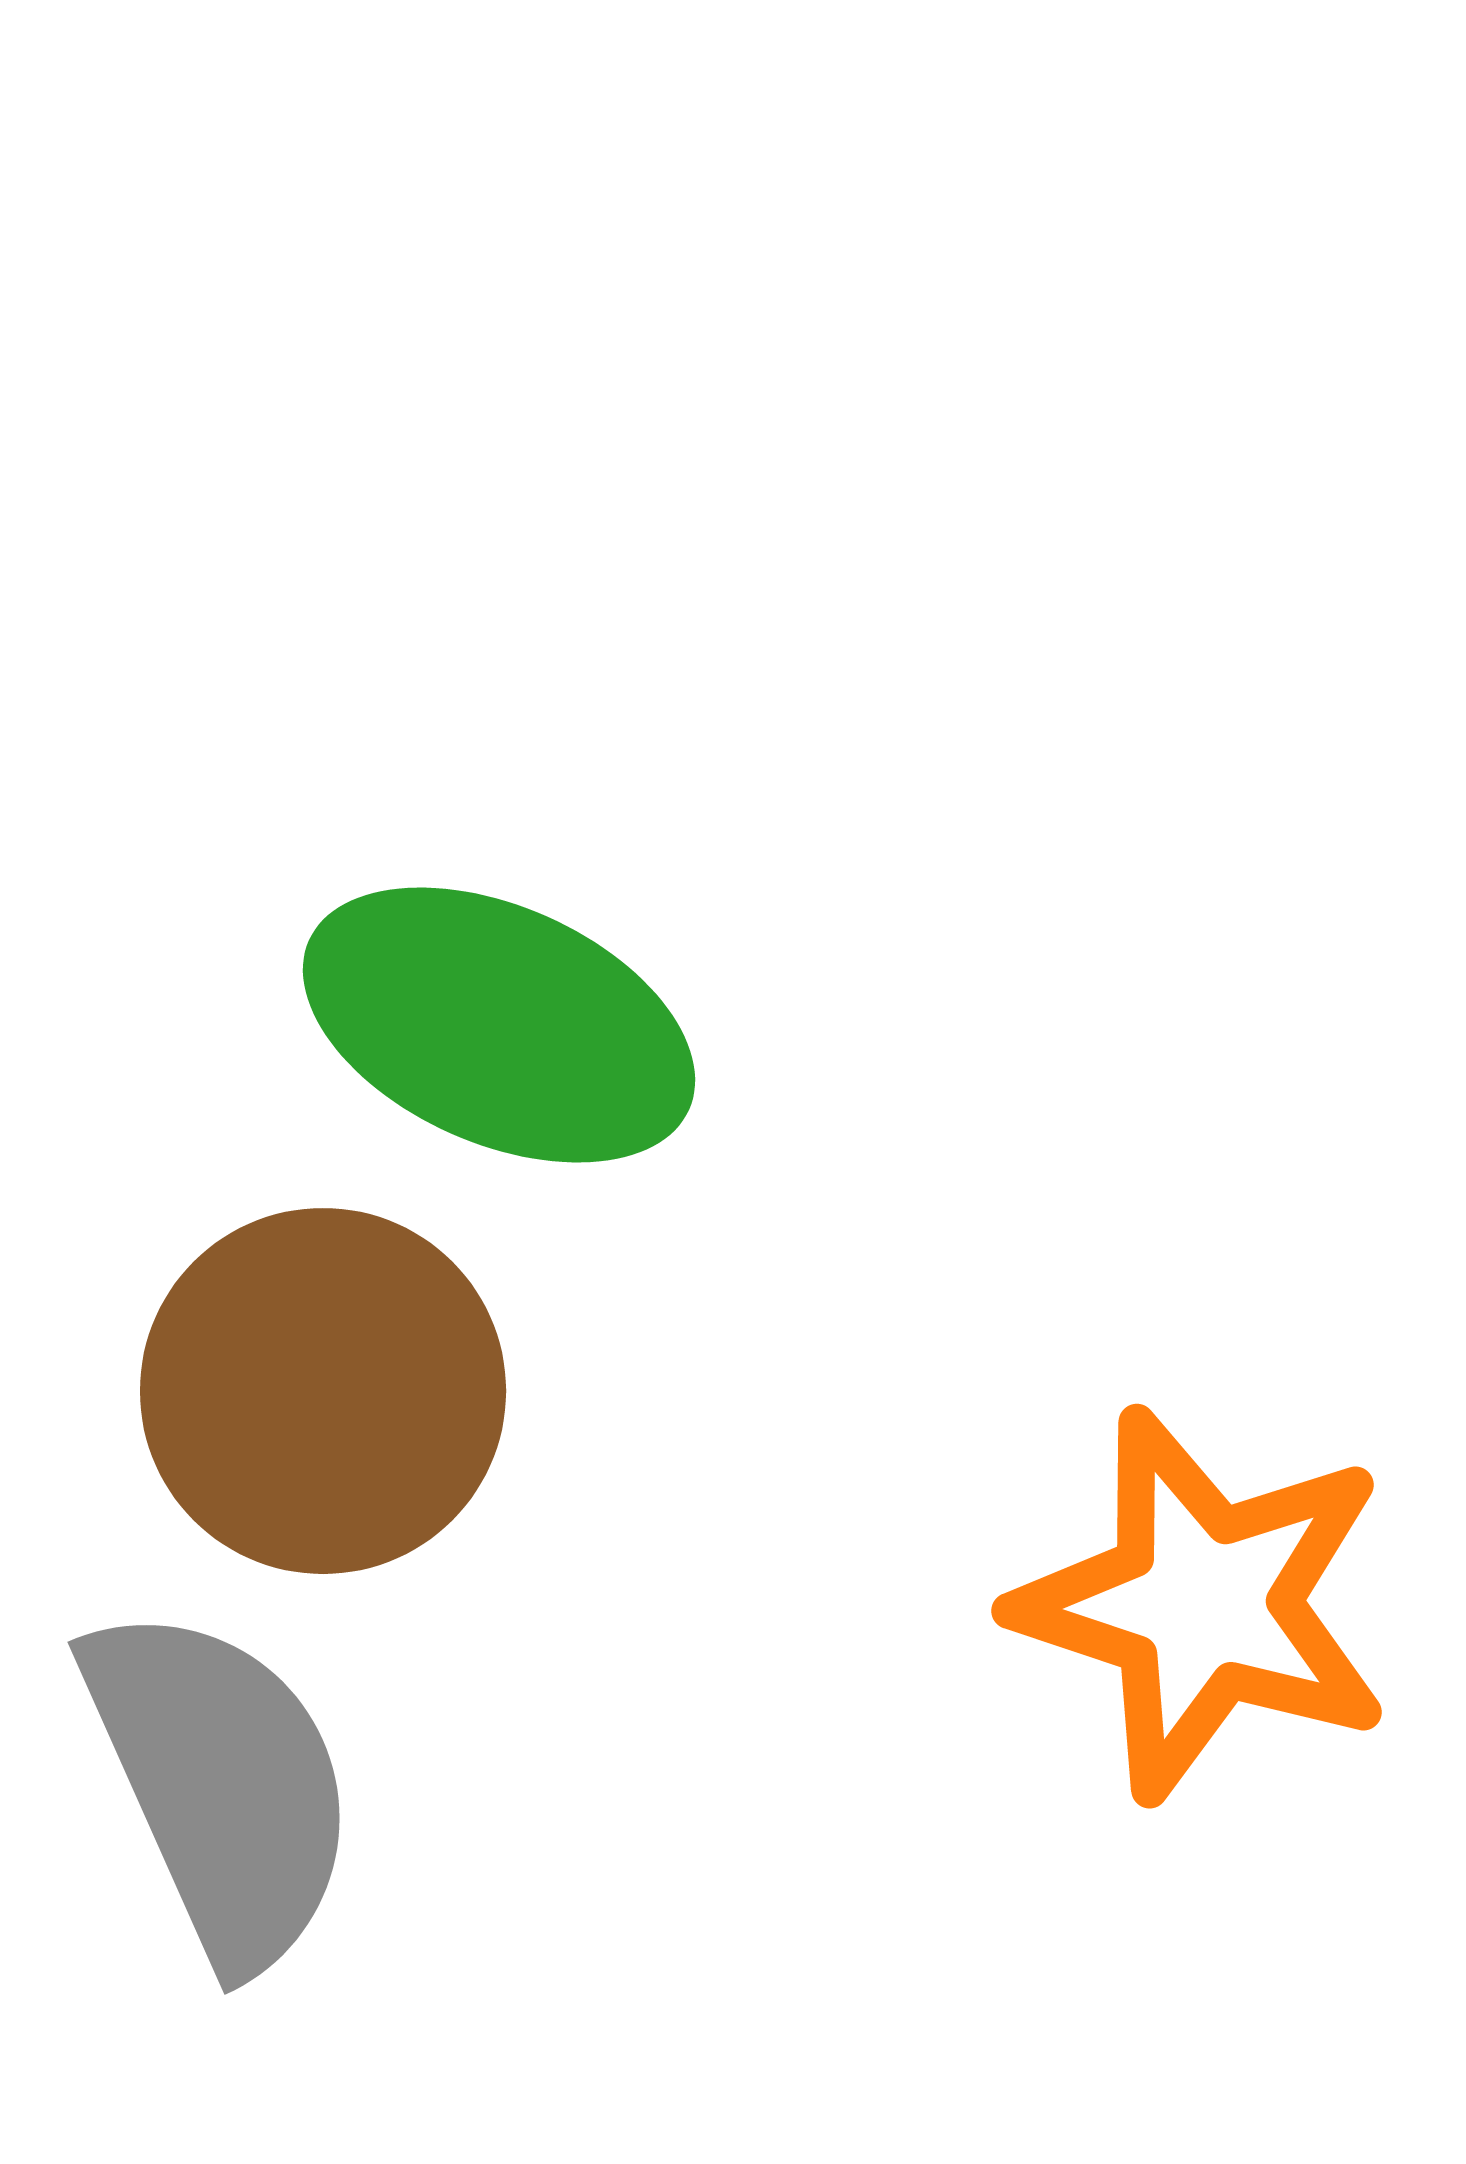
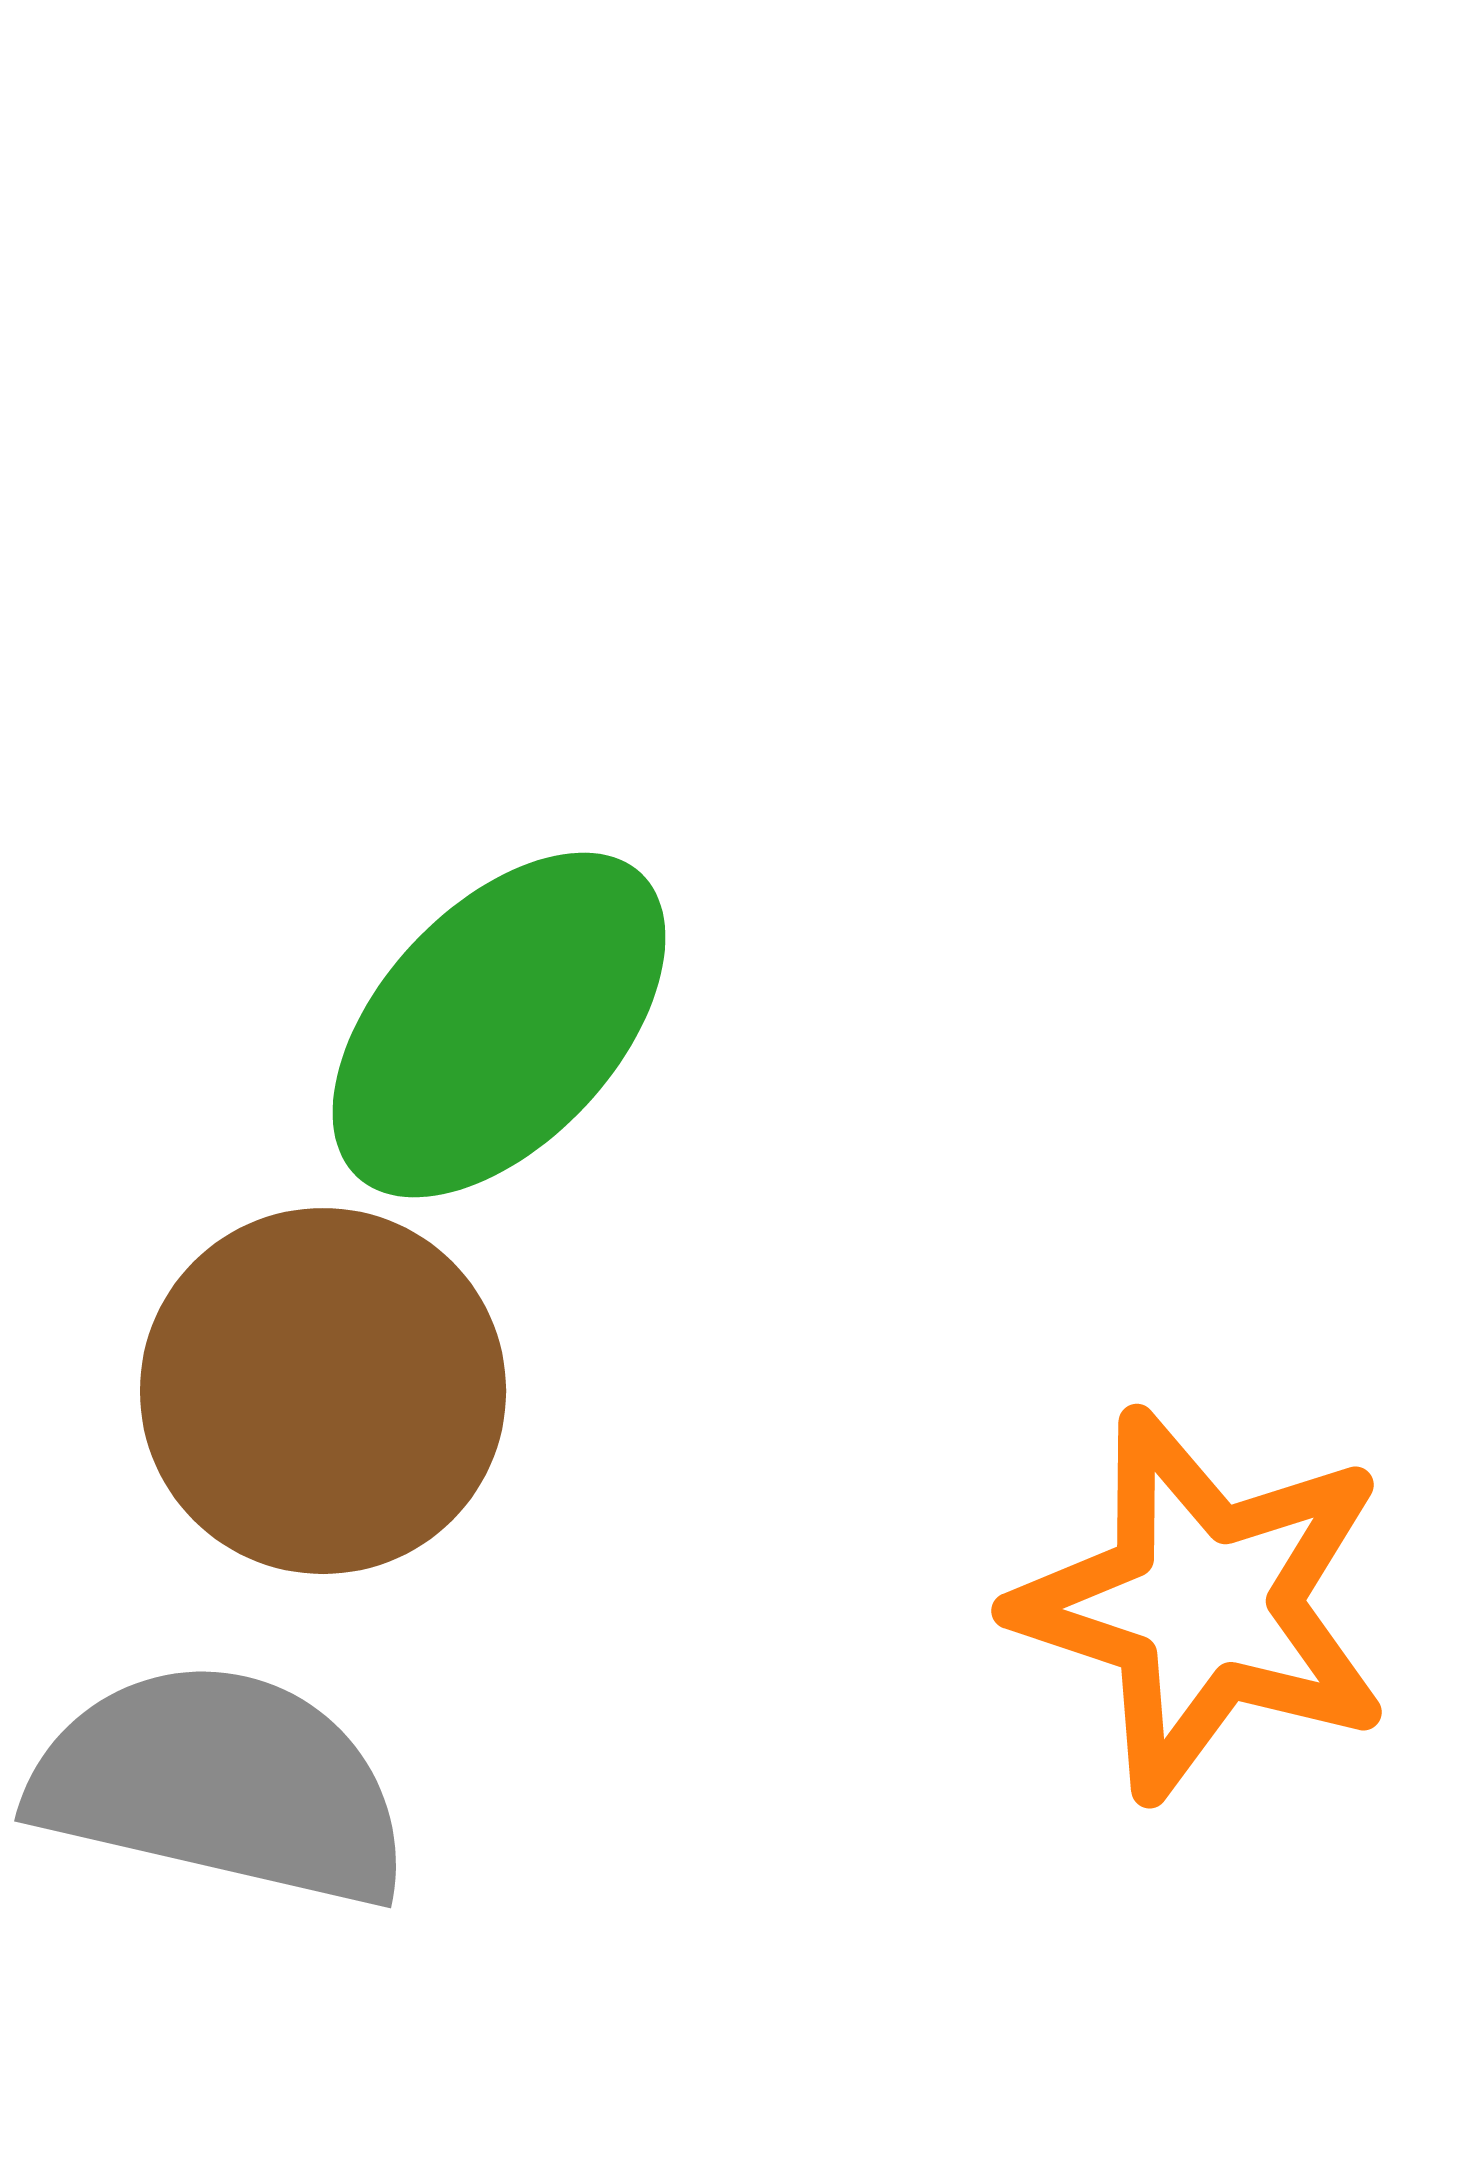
green ellipse: rotated 71 degrees counterclockwise
gray semicircle: rotated 53 degrees counterclockwise
